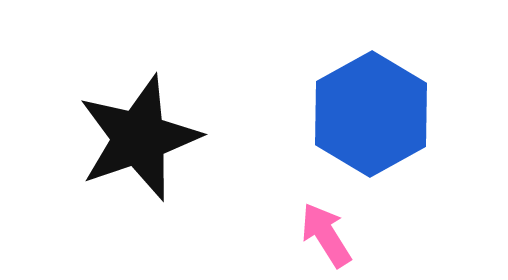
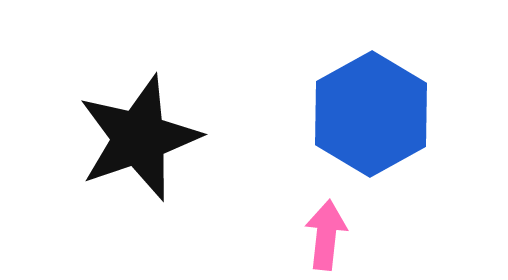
pink arrow: rotated 38 degrees clockwise
